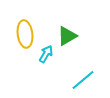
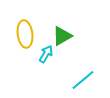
green triangle: moved 5 px left
